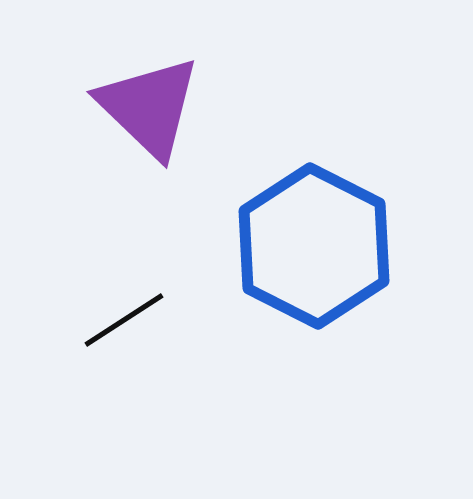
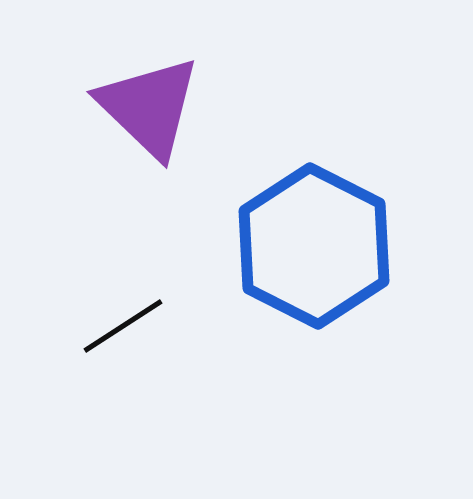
black line: moved 1 px left, 6 px down
